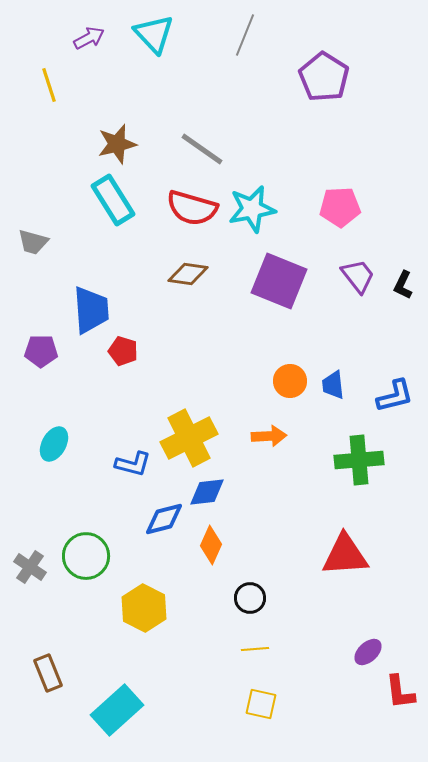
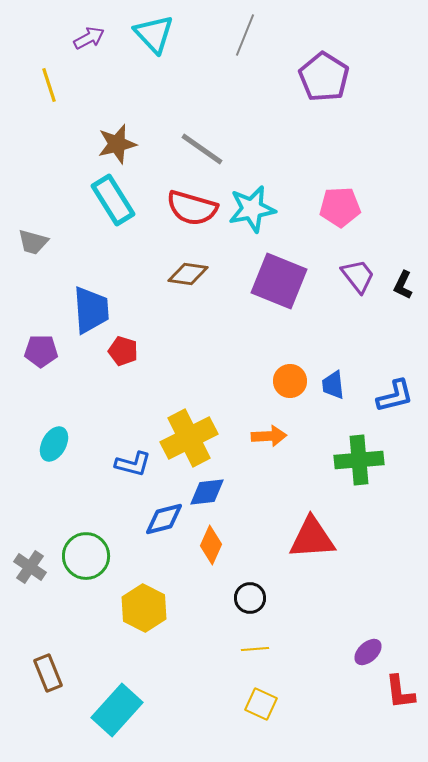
red triangle at (345, 555): moved 33 px left, 17 px up
yellow square at (261, 704): rotated 12 degrees clockwise
cyan rectangle at (117, 710): rotated 6 degrees counterclockwise
